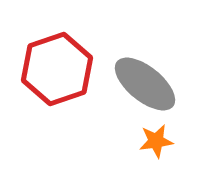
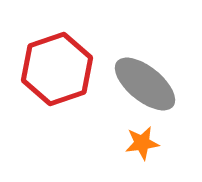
orange star: moved 14 px left, 2 px down
